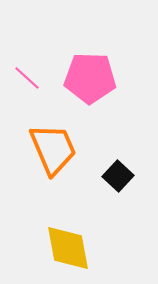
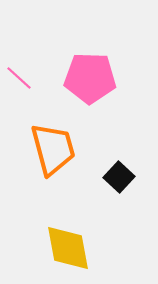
pink line: moved 8 px left
orange trapezoid: rotated 8 degrees clockwise
black square: moved 1 px right, 1 px down
